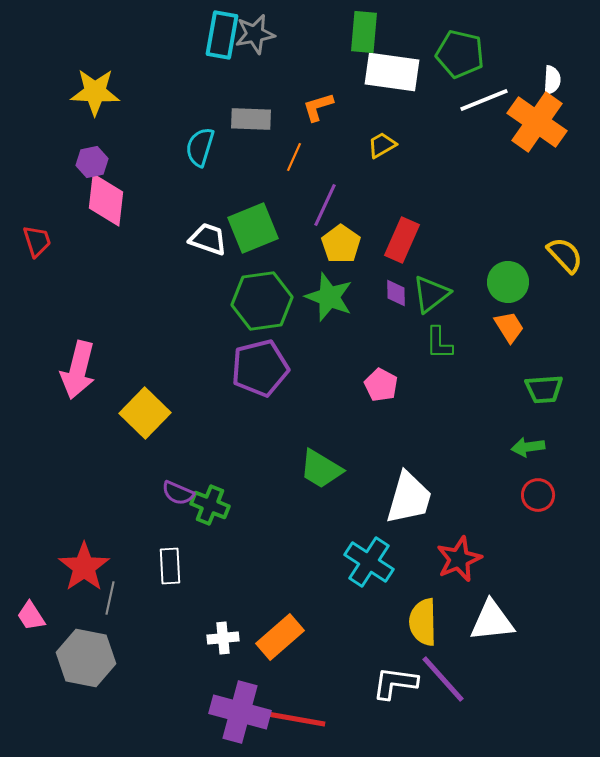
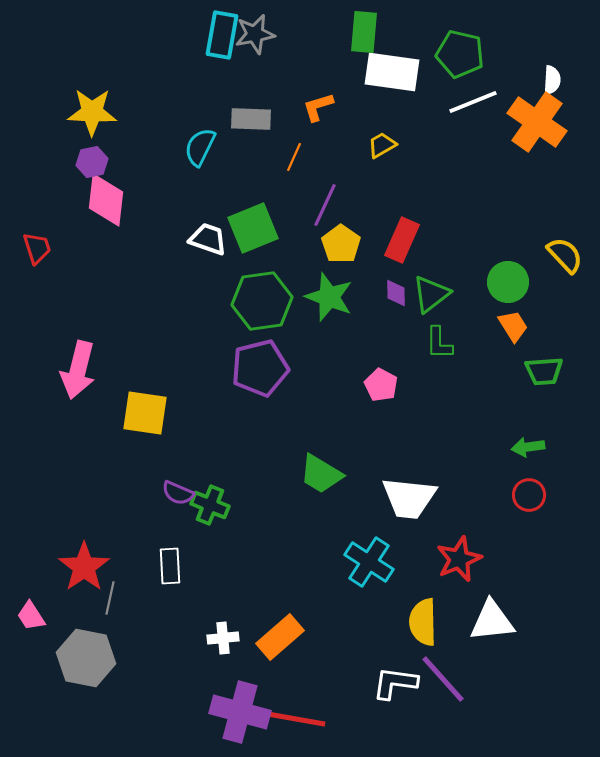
yellow star at (95, 92): moved 3 px left, 20 px down
white line at (484, 100): moved 11 px left, 2 px down
cyan semicircle at (200, 147): rotated 9 degrees clockwise
red trapezoid at (37, 241): moved 7 px down
orange trapezoid at (509, 327): moved 4 px right, 1 px up
green trapezoid at (544, 389): moved 18 px up
yellow square at (145, 413): rotated 36 degrees counterclockwise
green trapezoid at (321, 469): moved 5 px down
red circle at (538, 495): moved 9 px left
white trapezoid at (409, 498): rotated 80 degrees clockwise
